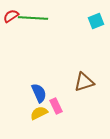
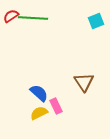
brown triangle: rotated 45 degrees counterclockwise
blue semicircle: rotated 24 degrees counterclockwise
